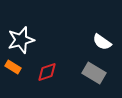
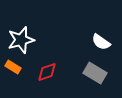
white semicircle: moved 1 px left
gray rectangle: moved 1 px right
